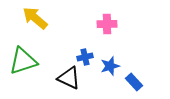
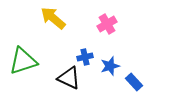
yellow arrow: moved 18 px right
pink cross: rotated 30 degrees counterclockwise
